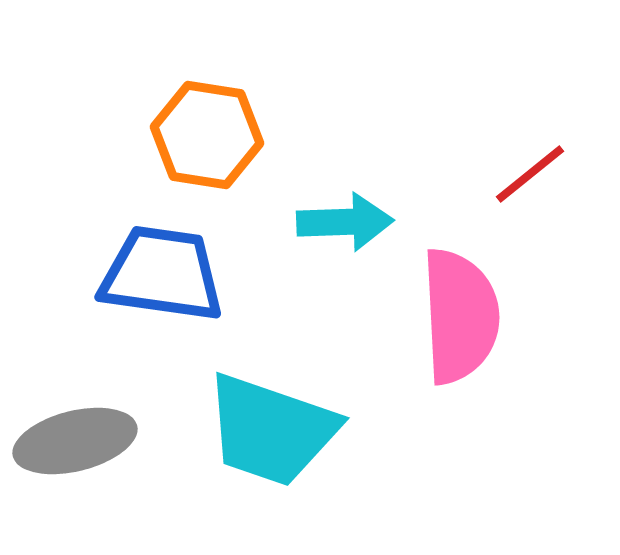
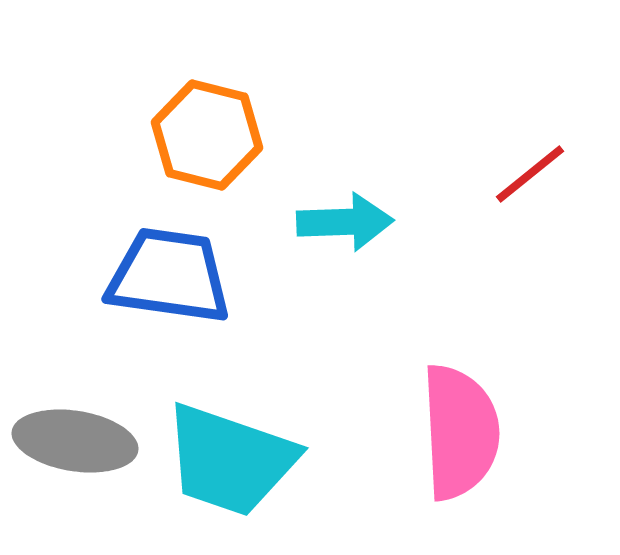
orange hexagon: rotated 5 degrees clockwise
blue trapezoid: moved 7 px right, 2 px down
pink semicircle: moved 116 px down
cyan trapezoid: moved 41 px left, 30 px down
gray ellipse: rotated 23 degrees clockwise
